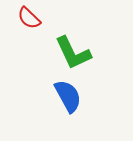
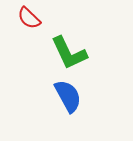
green L-shape: moved 4 px left
